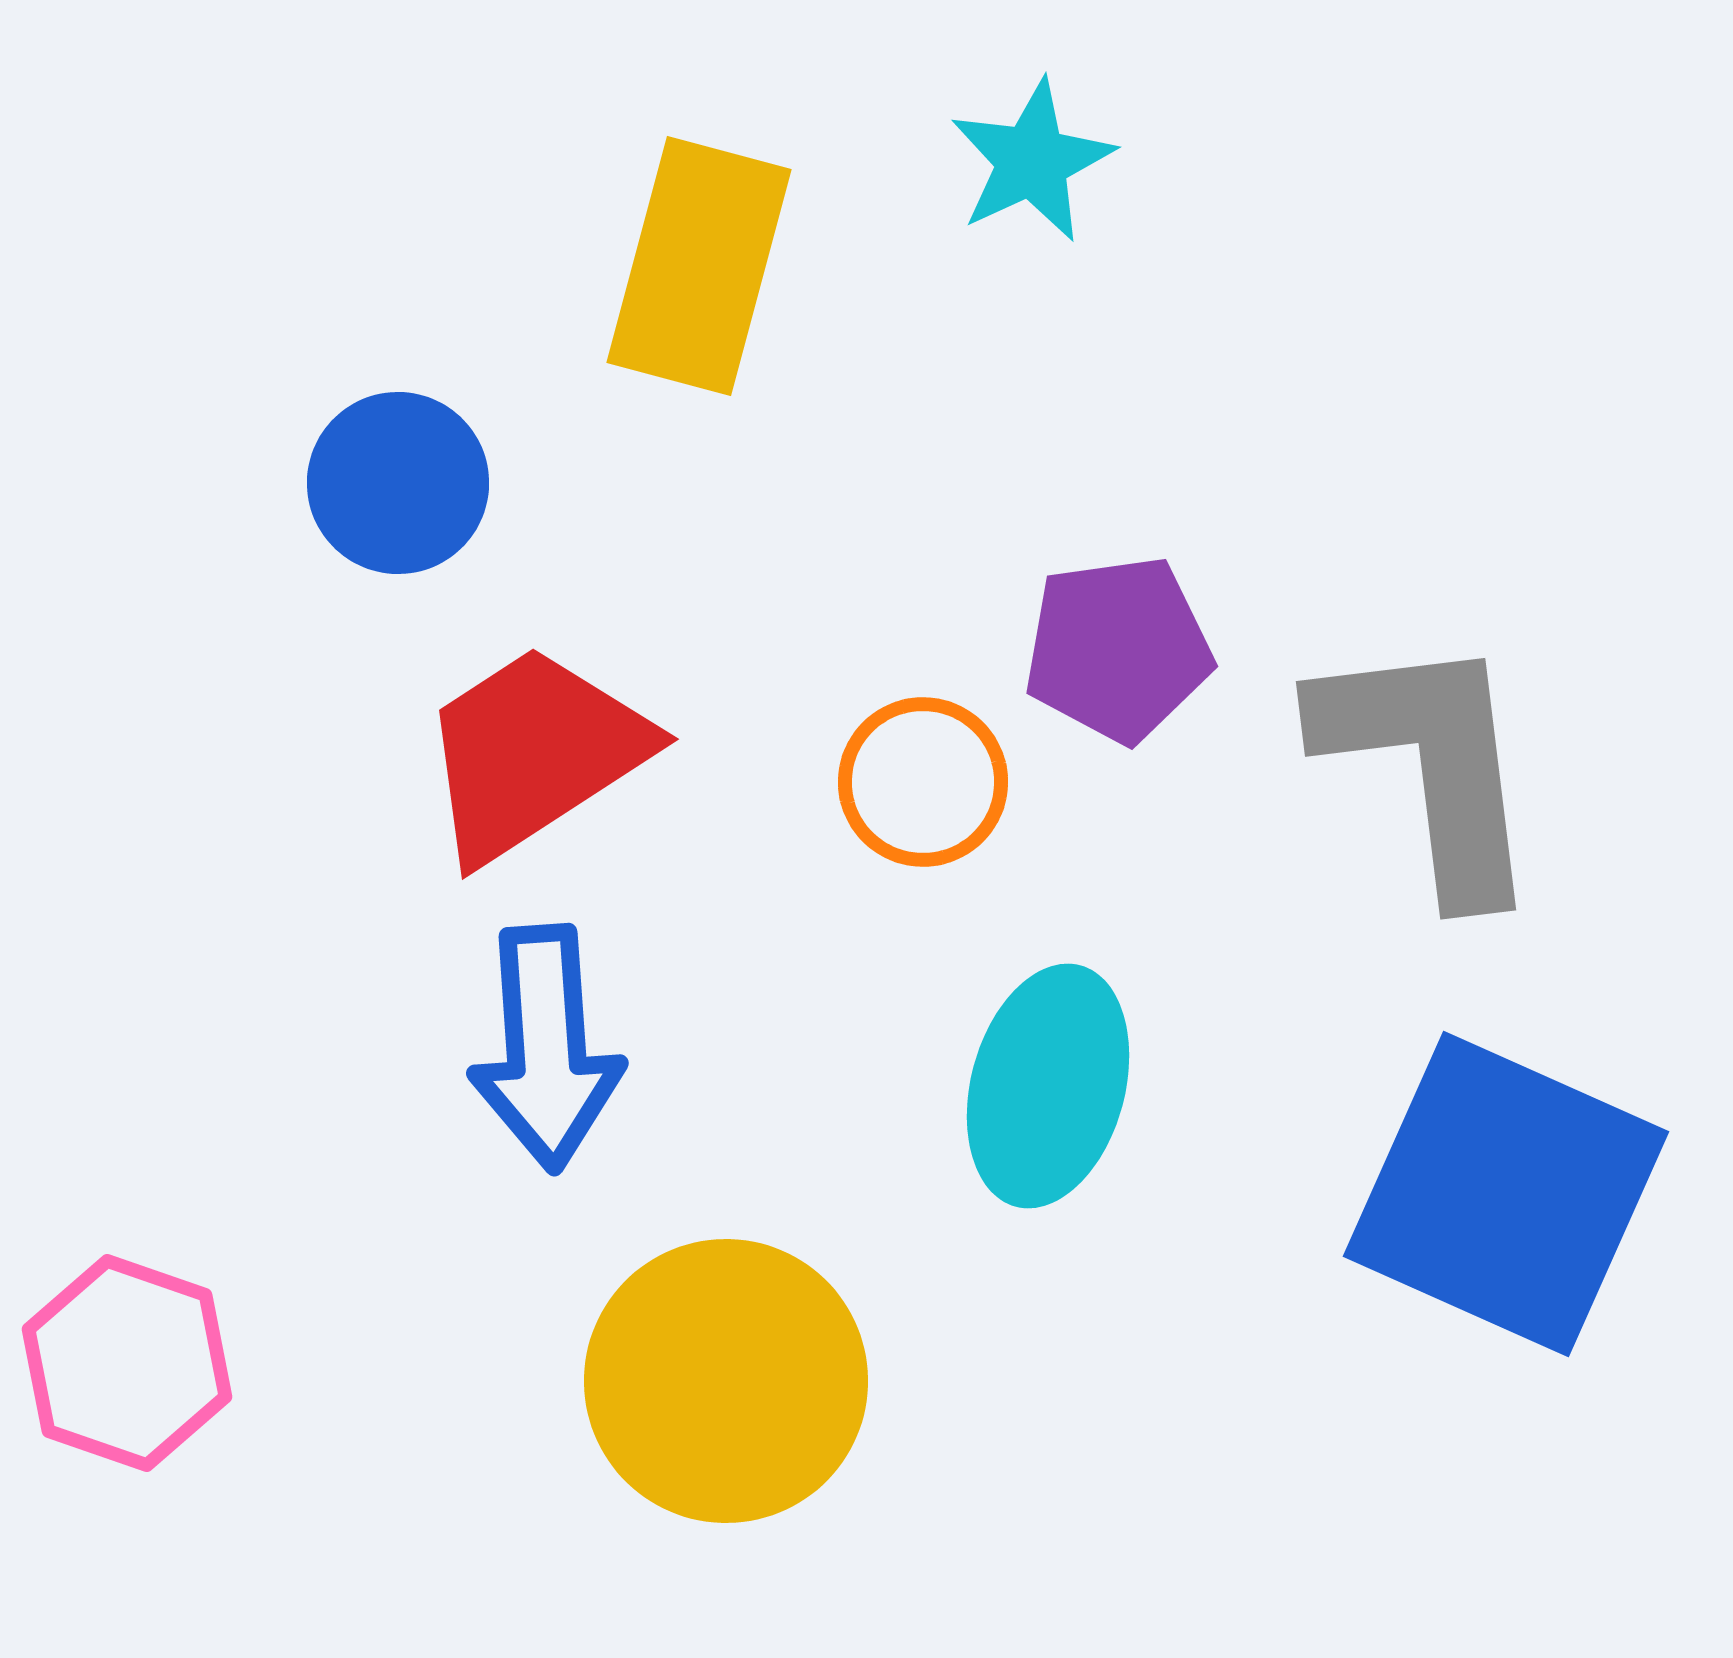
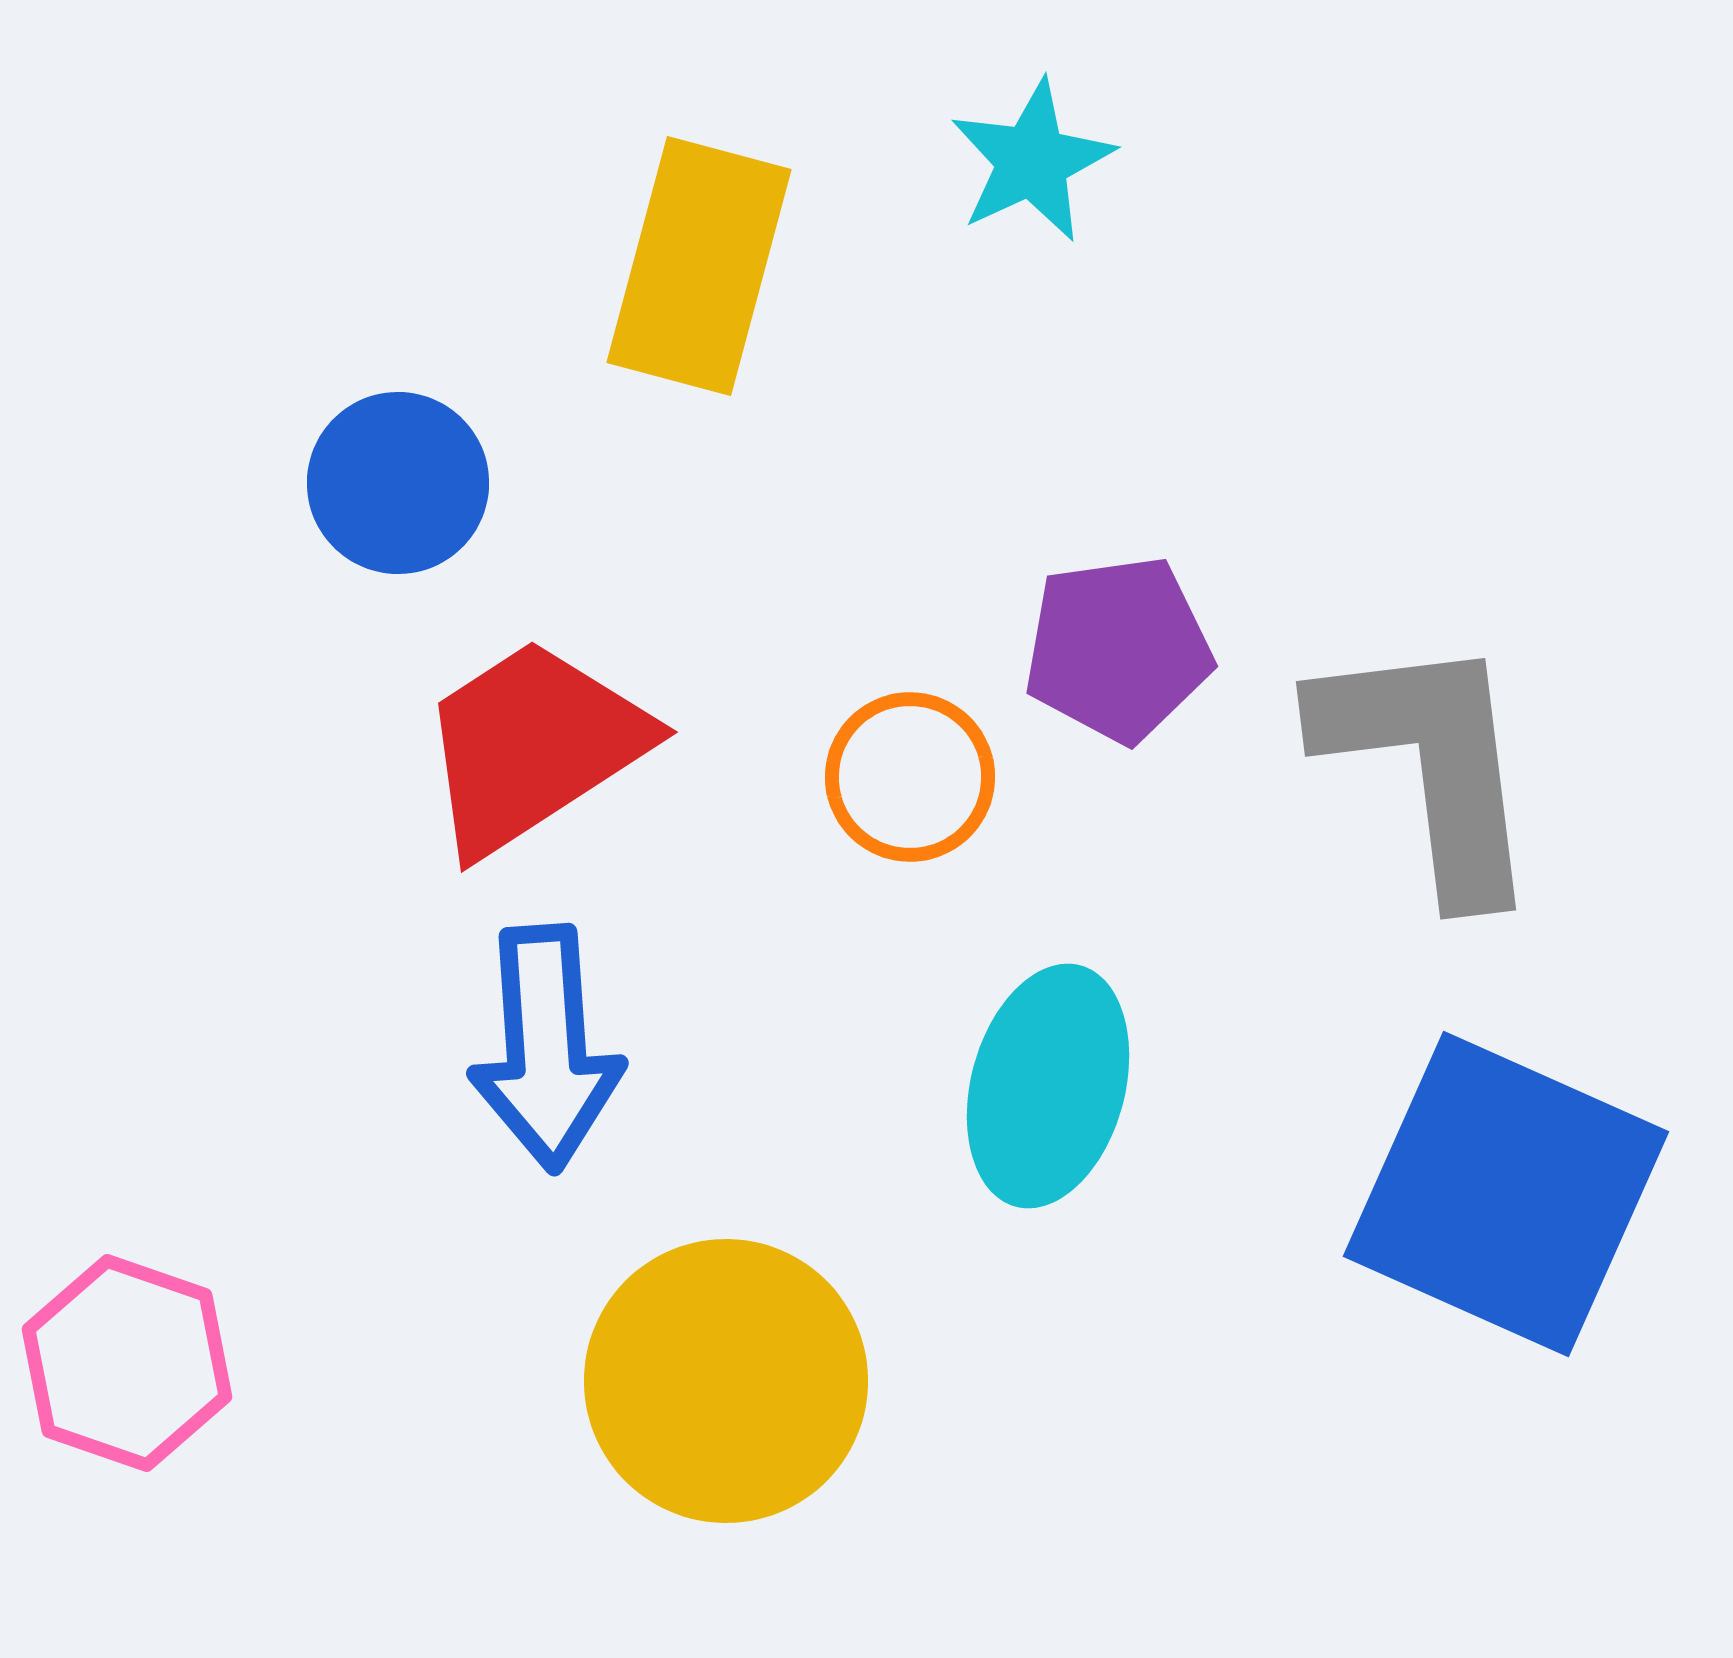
red trapezoid: moved 1 px left, 7 px up
orange circle: moved 13 px left, 5 px up
